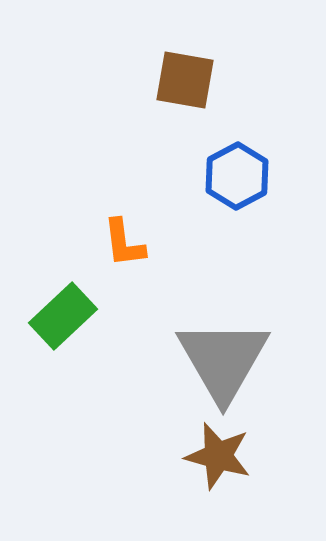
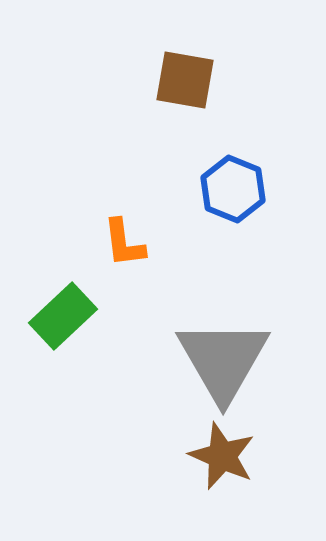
blue hexagon: moved 4 px left, 13 px down; rotated 10 degrees counterclockwise
brown star: moved 4 px right; rotated 8 degrees clockwise
